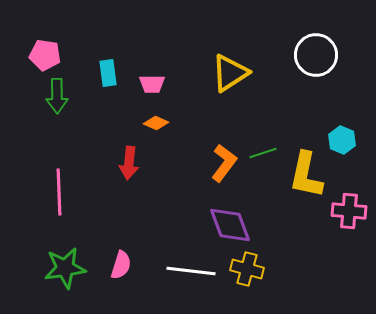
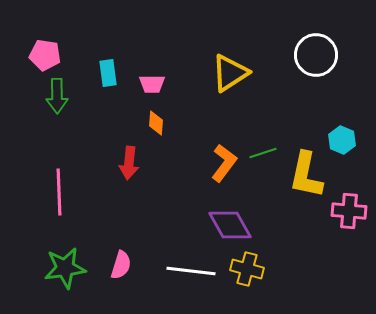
orange diamond: rotated 70 degrees clockwise
purple diamond: rotated 9 degrees counterclockwise
